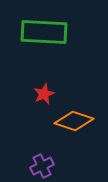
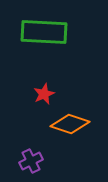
orange diamond: moved 4 px left, 3 px down
purple cross: moved 11 px left, 5 px up
